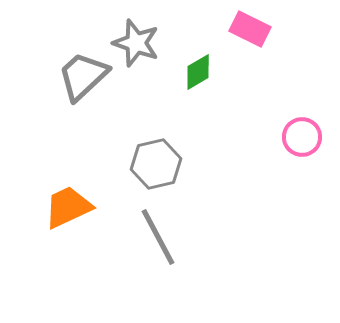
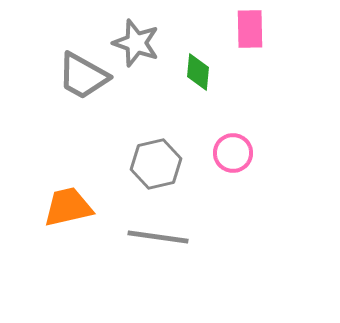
pink rectangle: rotated 63 degrees clockwise
green diamond: rotated 54 degrees counterclockwise
gray trapezoid: rotated 108 degrees counterclockwise
pink circle: moved 69 px left, 16 px down
orange trapezoid: rotated 12 degrees clockwise
gray line: rotated 54 degrees counterclockwise
